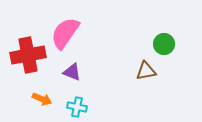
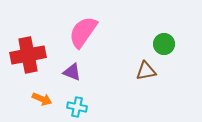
pink semicircle: moved 18 px right, 1 px up
